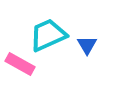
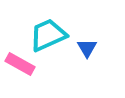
blue triangle: moved 3 px down
